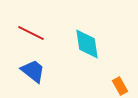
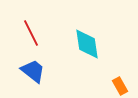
red line: rotated 36 degrees clockwise
